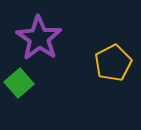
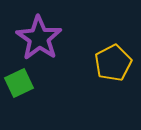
green square: rotated 16 degrees clockwise
